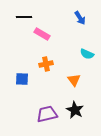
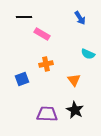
cyan semicircle: moved 1 px right
blue square: rotated 24 degrees counterclockwise
purple trapezoid: rotated 15 degrees clockwise
